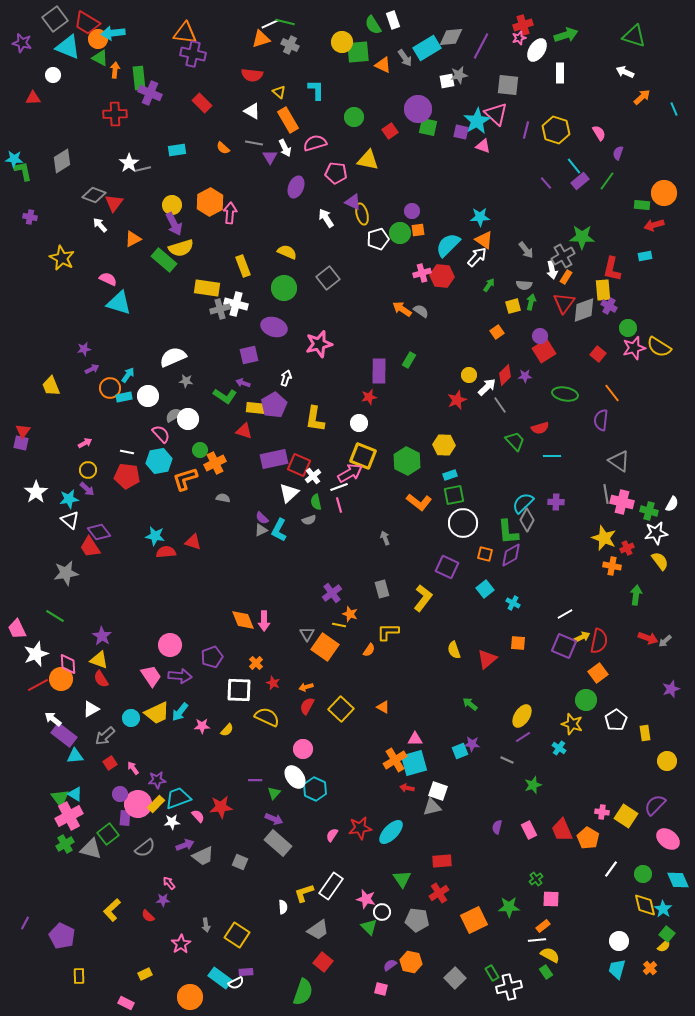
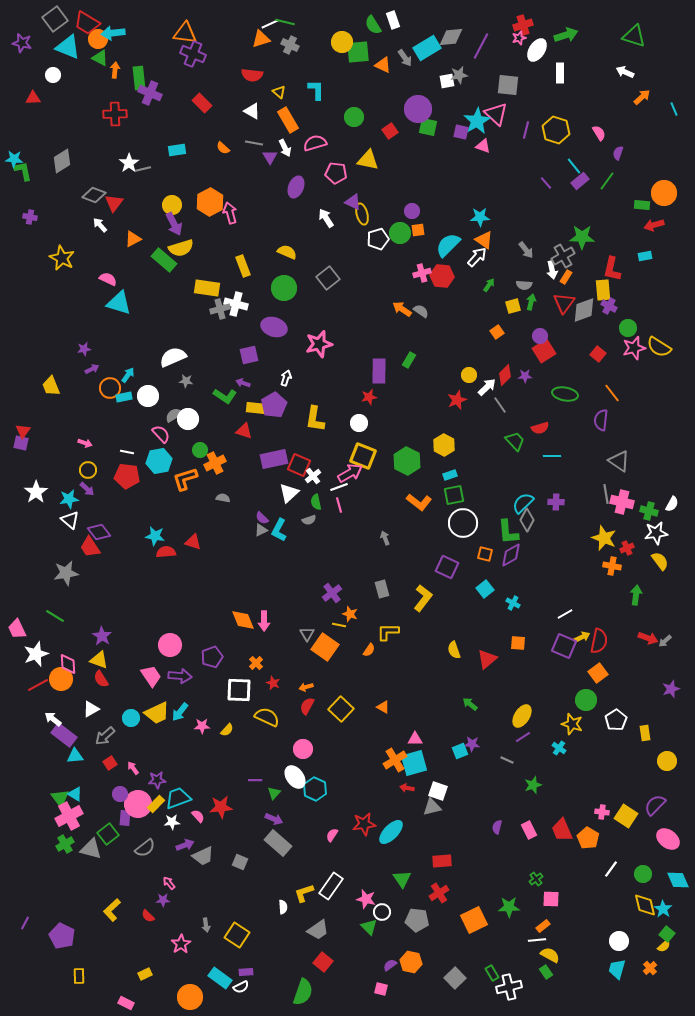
purple cross at (193, 54): rotated 10 degrees clockwise
pink arrow at (230, 213): rotated 20 degrees counterclockwise
pink arrow at (85, 443): rotated 48 degrees clockwise
yellow hexagon at (444, 445): rotated 25 degrees clockwise
red star at (360, 828): moved 4 px right, 4 px up
white semicircle at (236, 983): moved 5 px right, 4 px down
